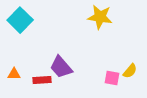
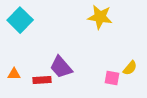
yellow semicircle: moved 3 px up
